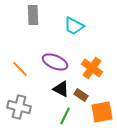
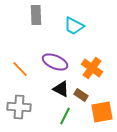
gray rectangle: moved 3 px right
gray cross: rotated 10 degrees counterclockwise
